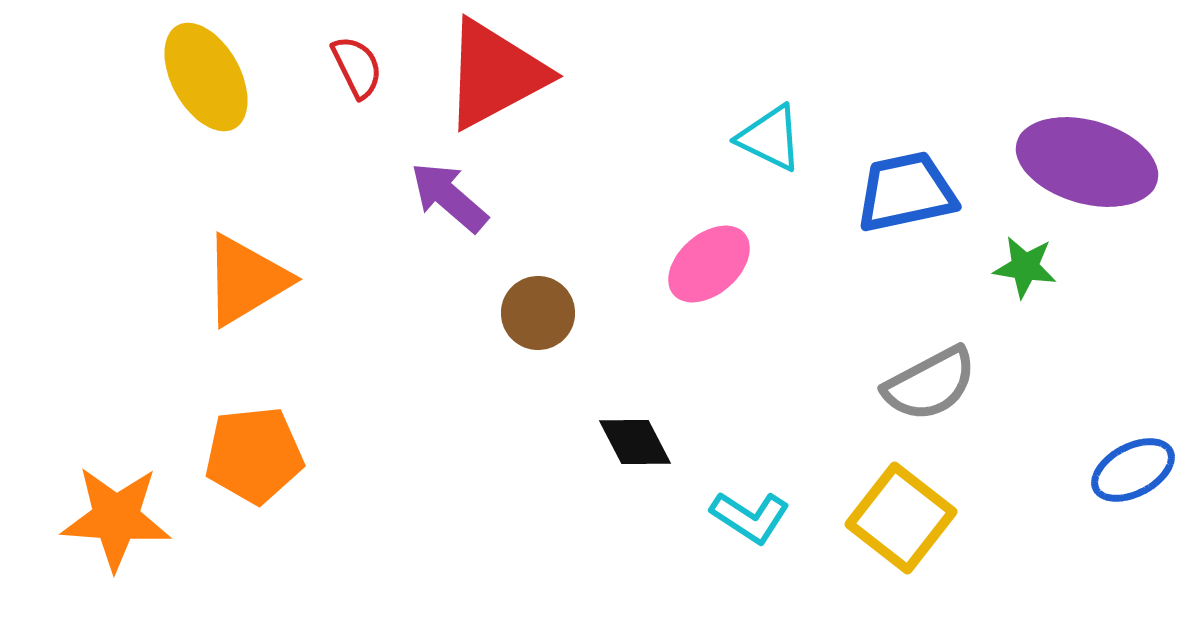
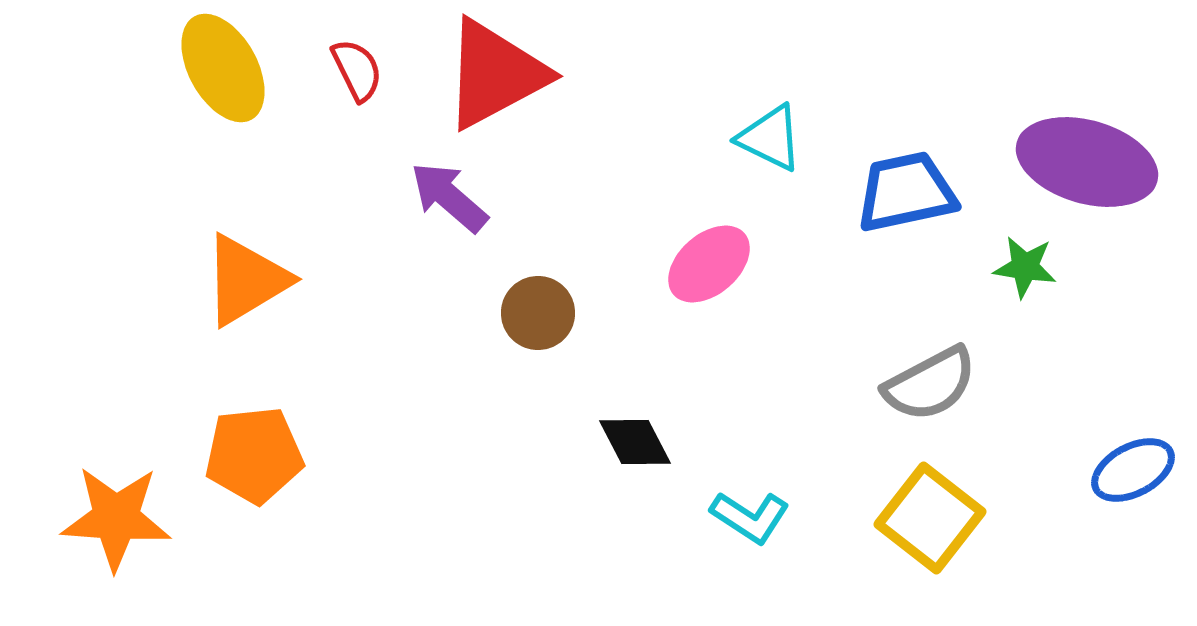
red semicircle: moved 3 px down
yellow ellipse: moved 17 px right, 9 px up
yellow square: moved 29 px right
